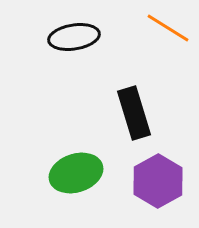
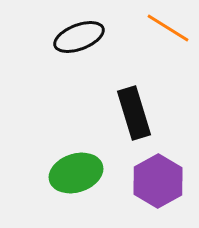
black ellipse: moved 5 px right; rotated 12 degrees counterclockwise
